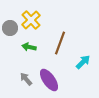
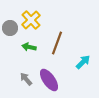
brown line: moved 3 px left
